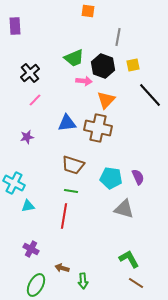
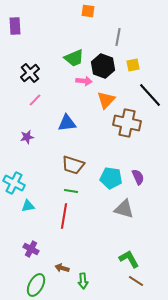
brown cross: moved 29 px right, 5 px up
brown line: moved 2 px up
